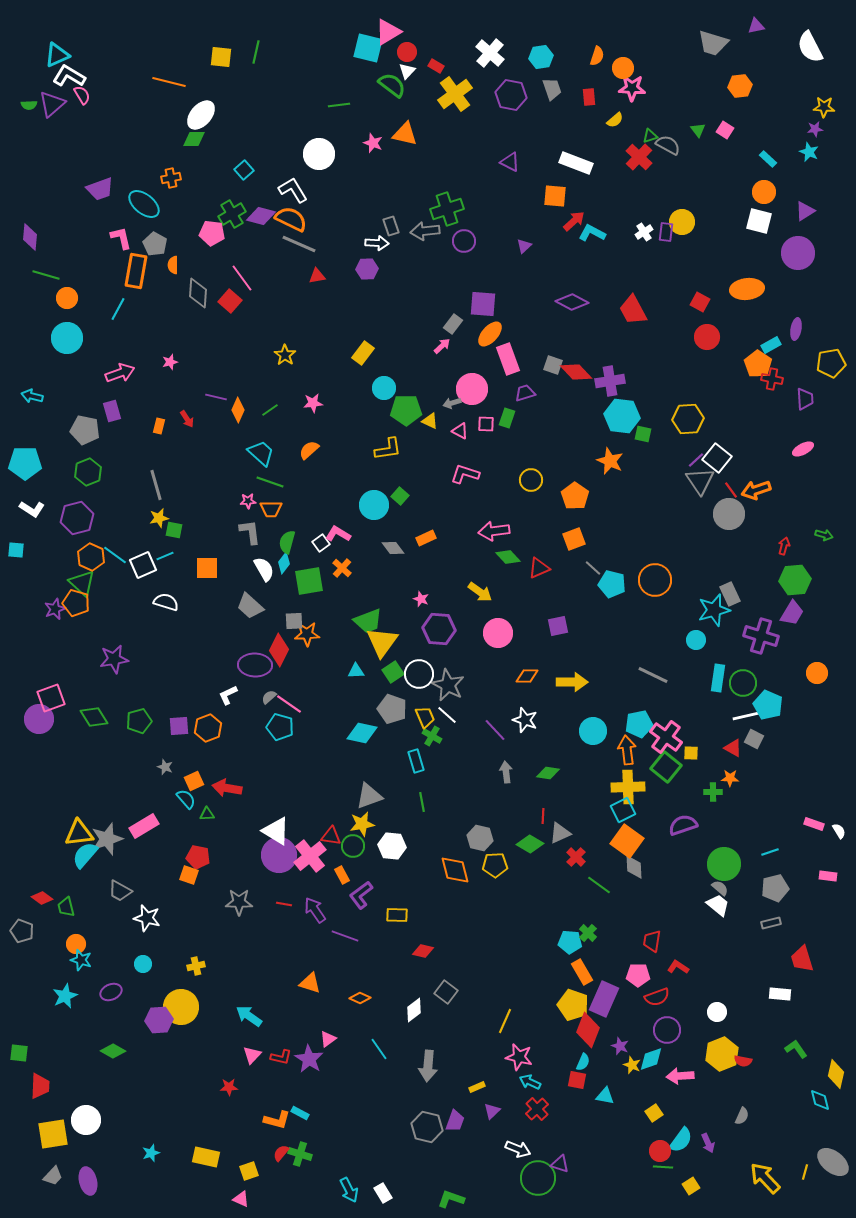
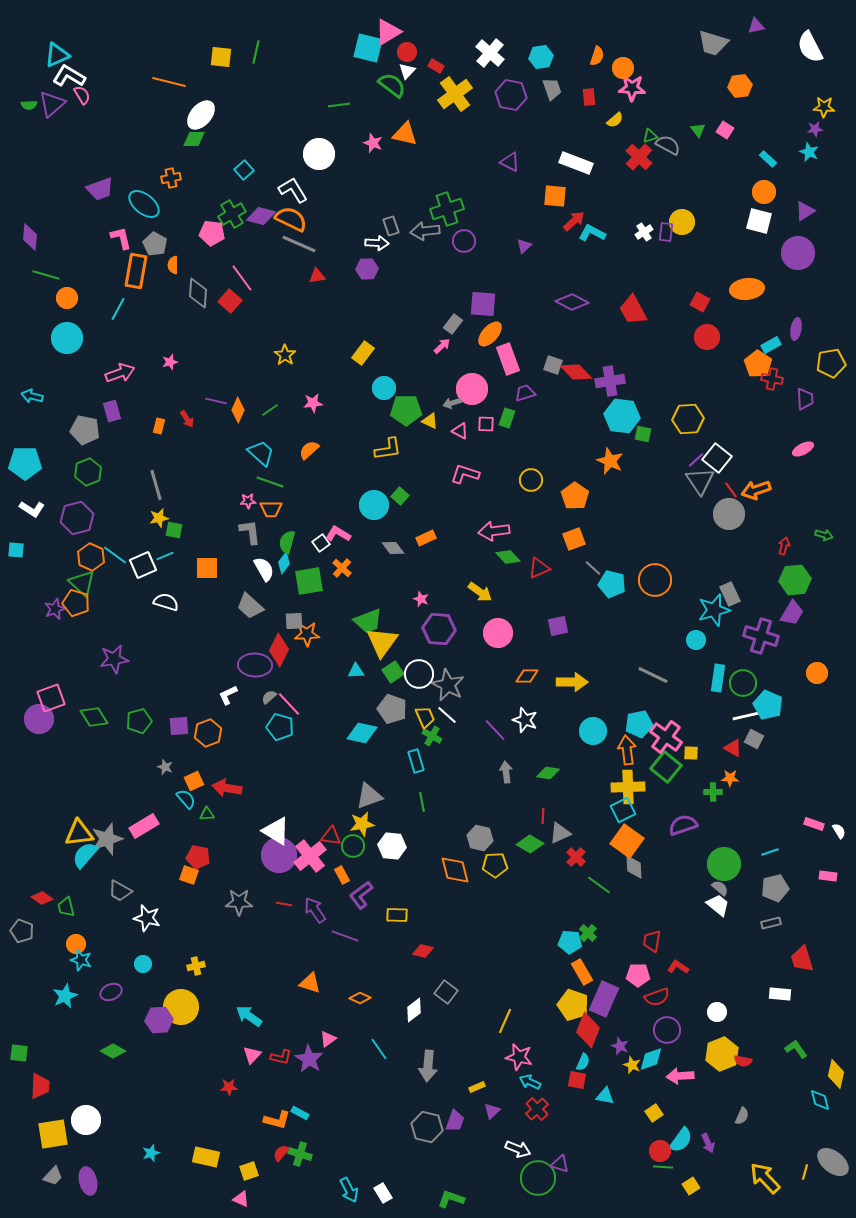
purple line at (216, 397): moved 4 px down
pink line at (289, 704): rotated 12 degrees clockwise
orange hexagon at (208, 728): moved 5 px down
